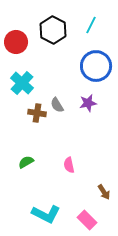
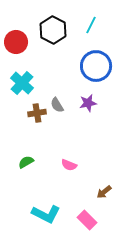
brown cross: rotated 18 degrees counterclockwise
pink semicircle: rotated 56 degrees counterclockwise
brown arrow: rotated 84 degrees clockwise
